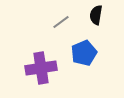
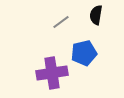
blue pentagon: rotated 10 degrees clockwise
purple cross: moved 11 px right, 5 px down
